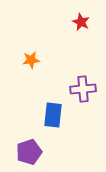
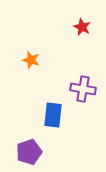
red star: moved 1 px right, 5 px down
orange star: rotated 24 degrees clockwise
purple cross: rotated 15 degrees clockwise
